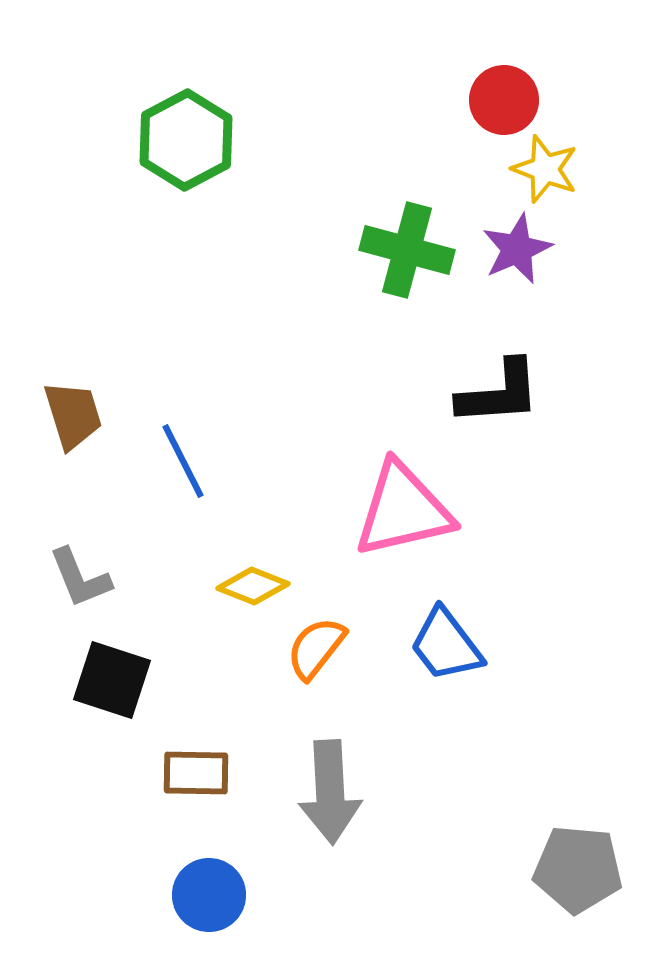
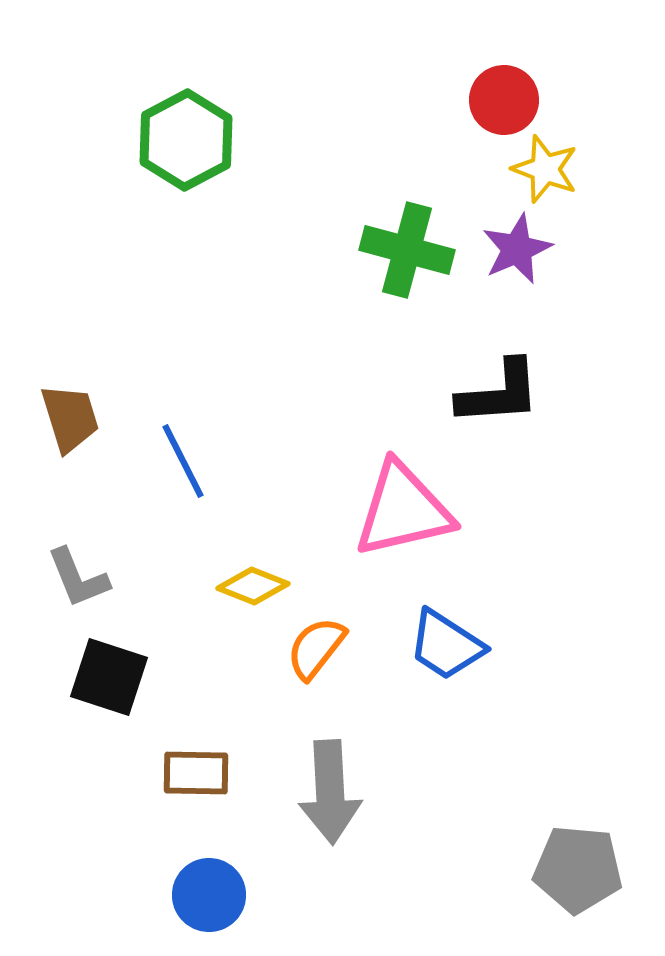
brown trapezoid: moved 3 px left, 3 px down
gray L-shape: moved 2 px left
blue trapezoid: rotated 20 degrees counterclockwise
black square: moved 3 px left, 3 px up
